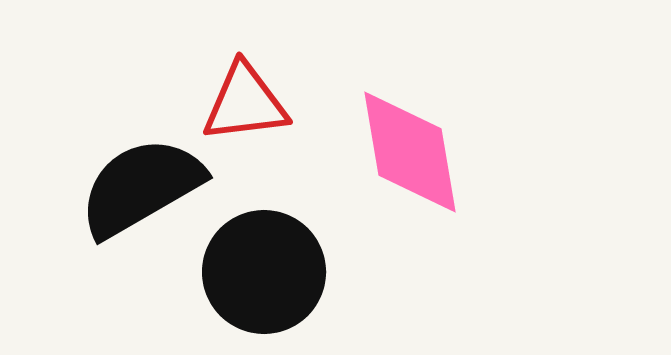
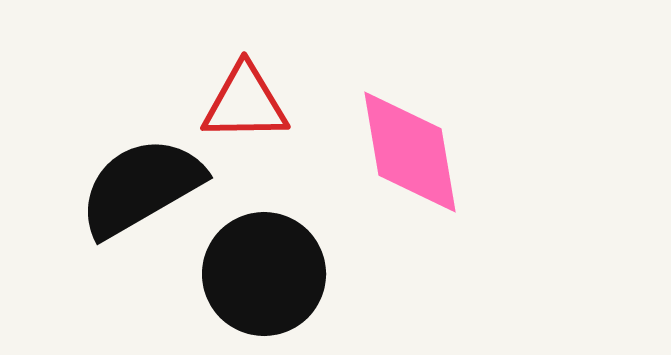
red triangle: rotated 6 degrees clockwise
black circle: moved 2 px down
